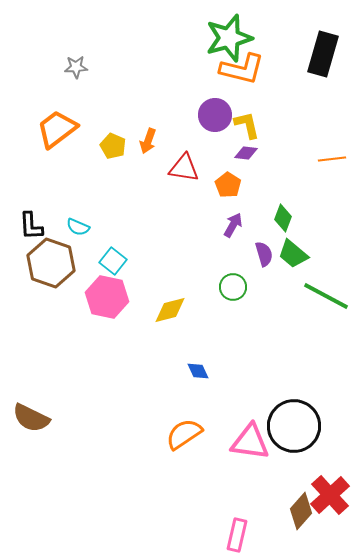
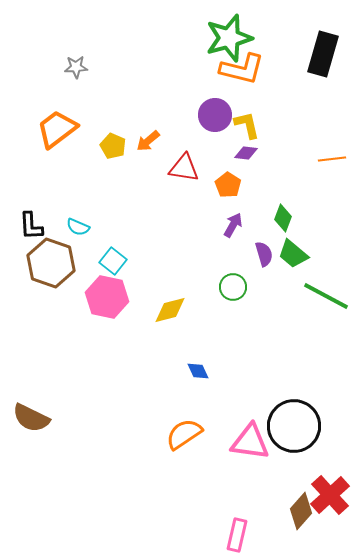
orange arrow: rotated 30 degrees clockwise
